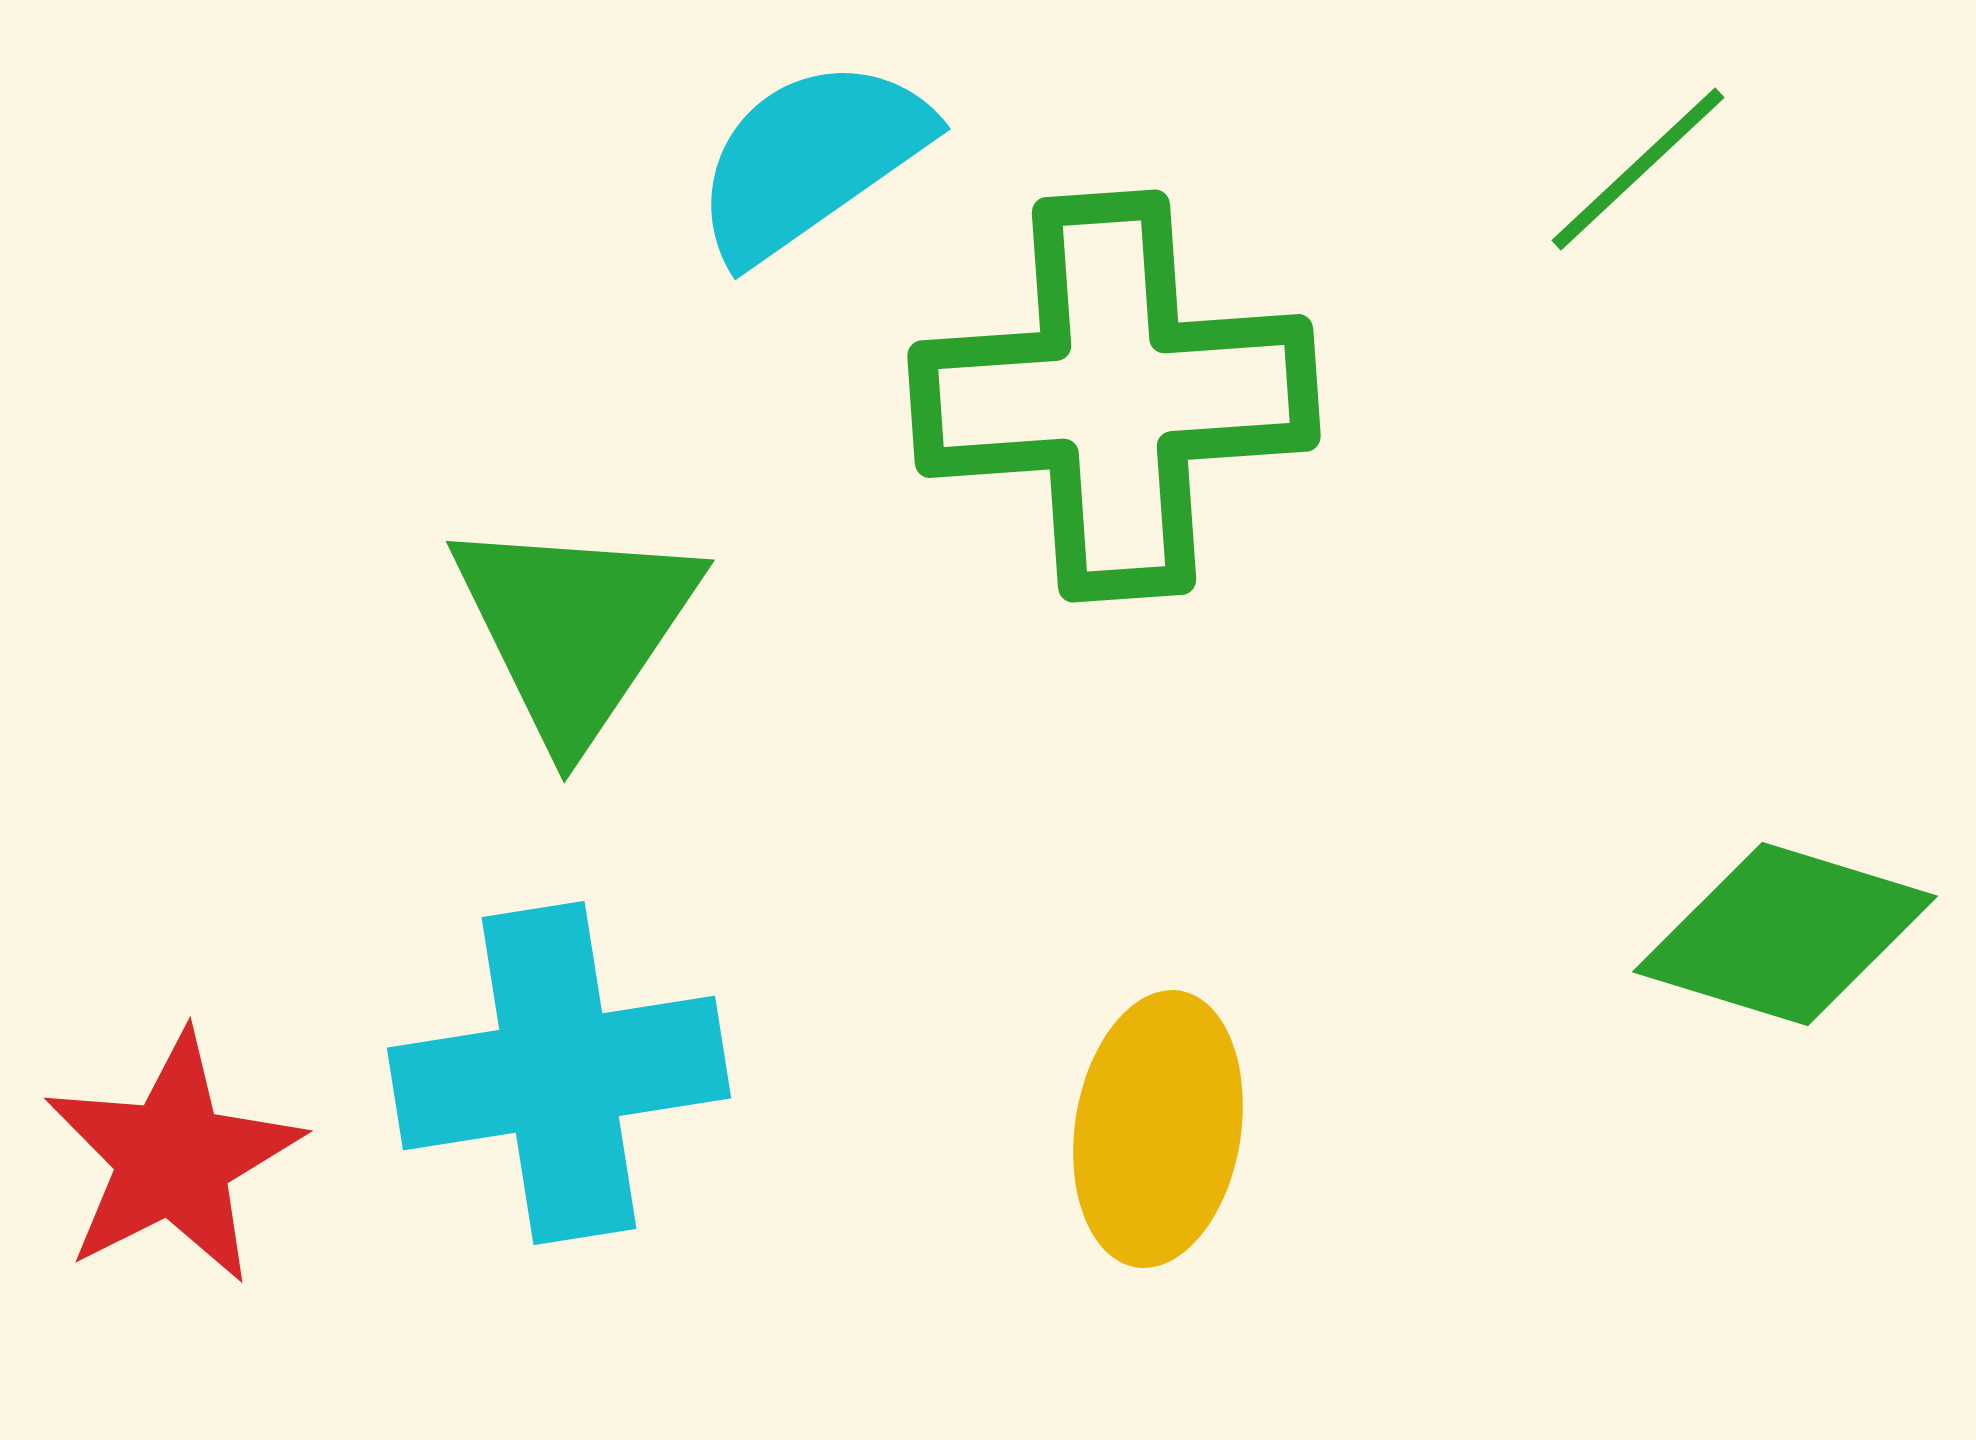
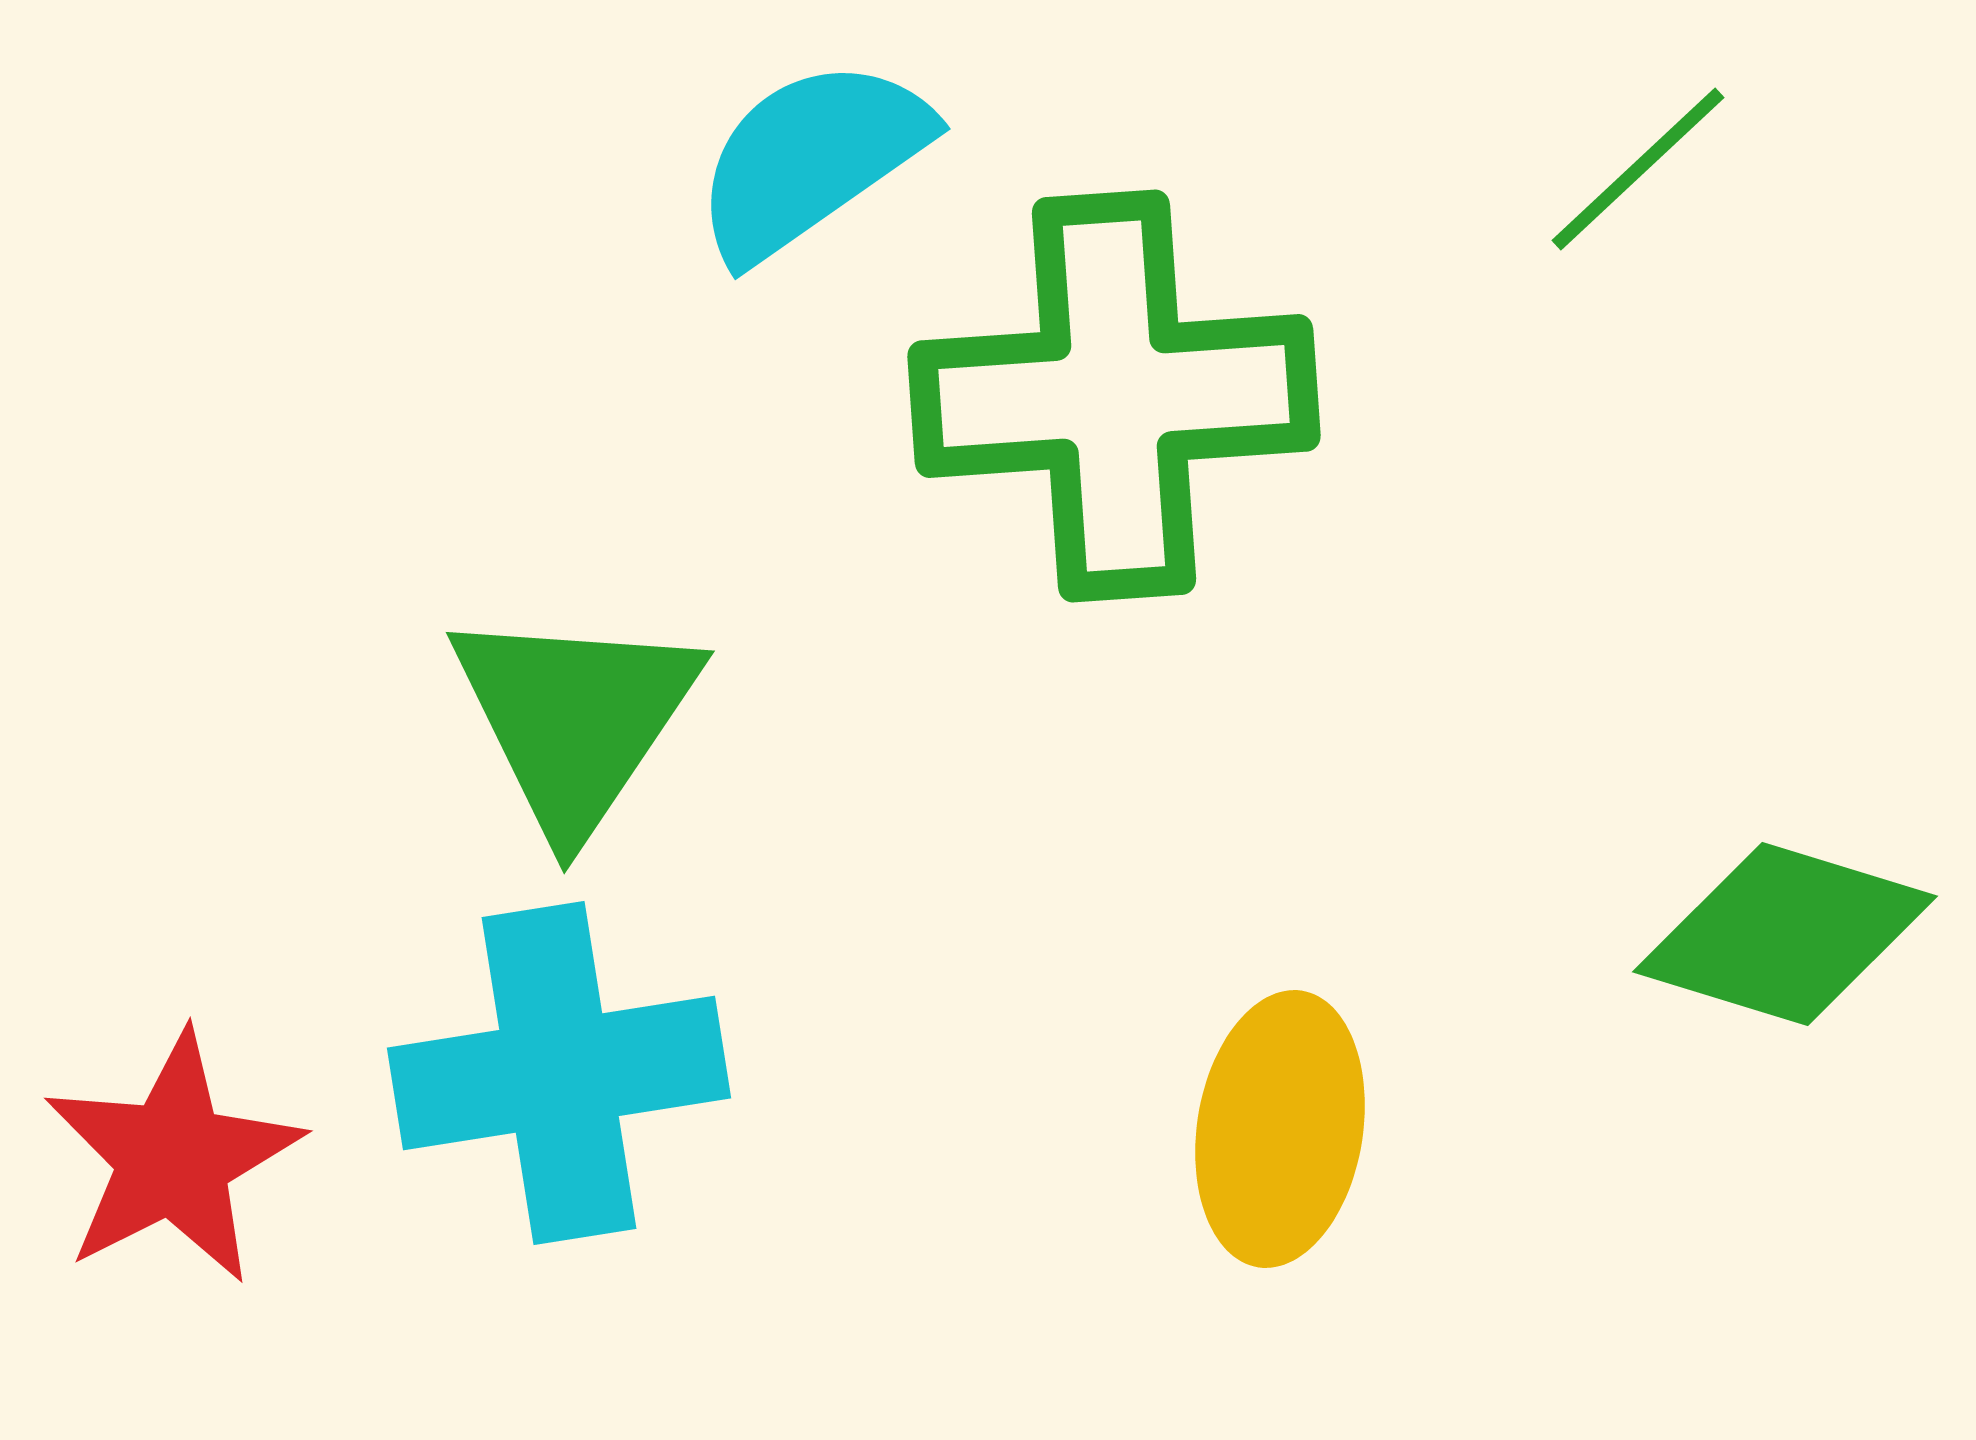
green triangle: moved 91 px down
yellow ellipse: moved 122 px right
